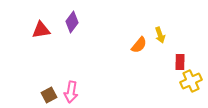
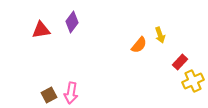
red rectangle: rotated 42 degrees clockwise
yellow cross: moved 2 px right
pink arrow: moved 1 px down
